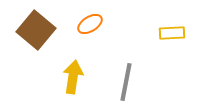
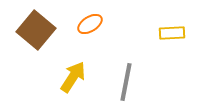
yellow arrow: rotated 24 degrees clockwise
